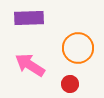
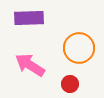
orange circle: moved 1 px right
